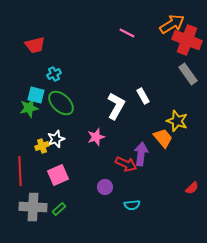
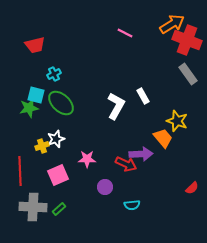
pink line: moved 2 px left
pink star: moved 9 px left, 22 px down; rotated 18 degrees clockwise
purple arrow: rotated 80 degrees clockwise
